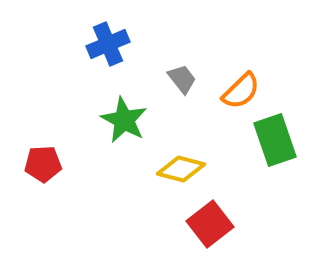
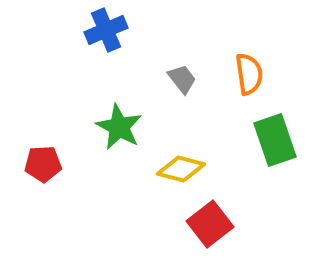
blue cross: moved 2 px left, 14 px up
orange semicircle: moved 8 px right, 17 px up; rotated 54 degrees counterclockwise
green star: moved 5 px left, 7 px down
